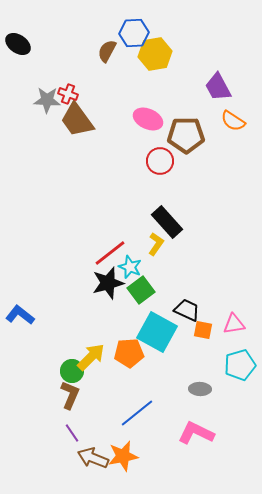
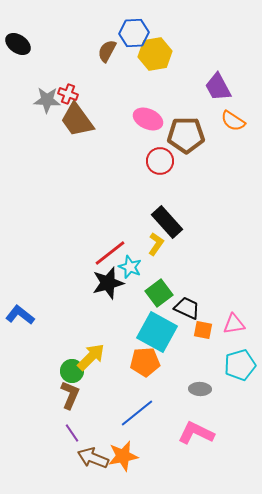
green square: moved 18 px right, 3 px down
black trapezoid: moved 2 px up
orange pentagon: moved 16 px right, 9 px down
